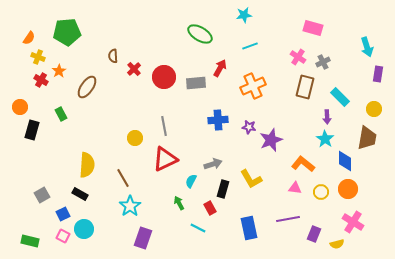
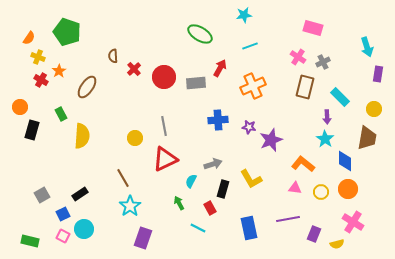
green pentagon at (67, 32): rotated 24 degrees clockwise
yellow semicircle at (87, 165): moved 5 px left, 29 px up
black rectangle at (80, 194): rotated 63 degrees counterclockwise
